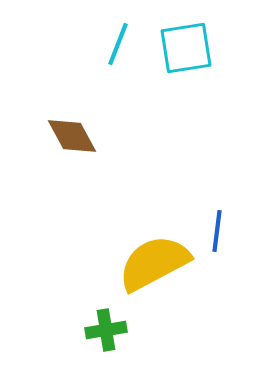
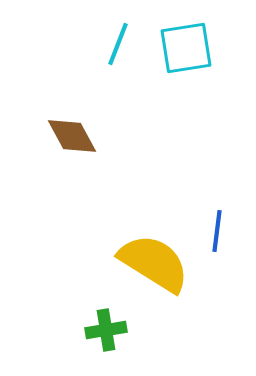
yellow semicircle: rotated 60 degrees clockwise
